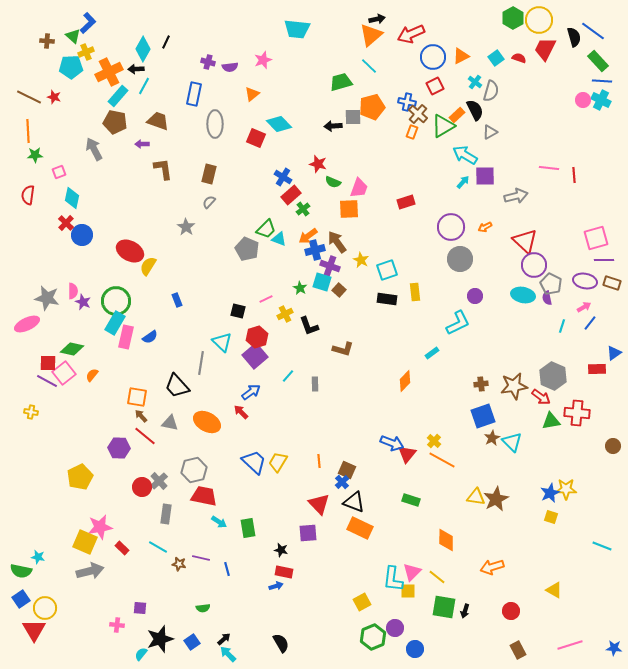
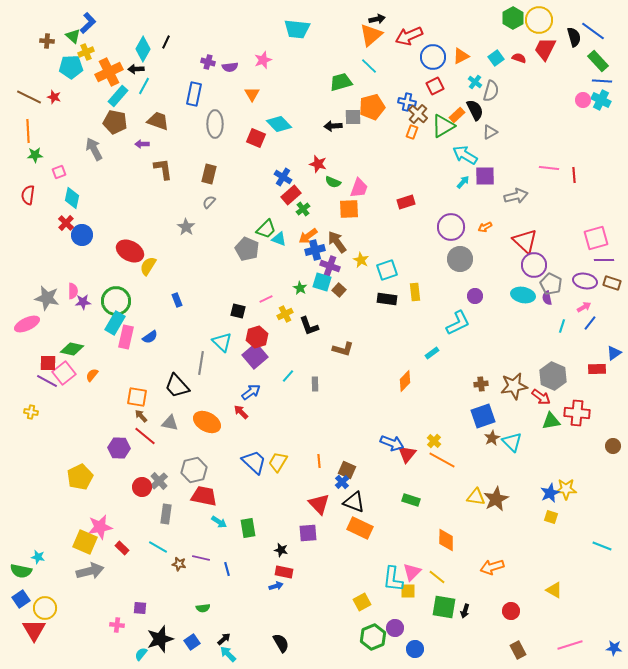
red arrow at (411, 34): moved 2 px left, 2 px down
orange triangle at (252, 94): rotated 21 degrees counterclockwise
purple star at (83, 302): rotated 28 degrees counterclockwise
